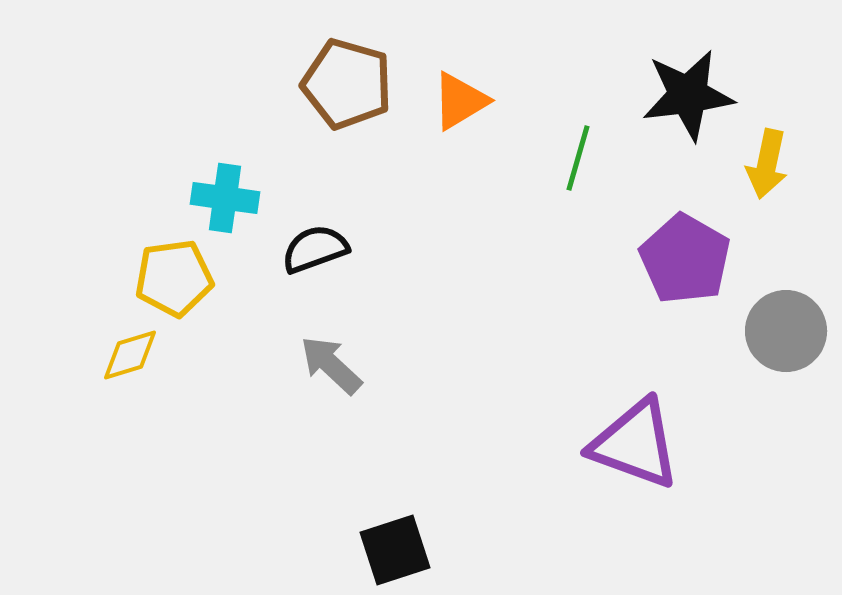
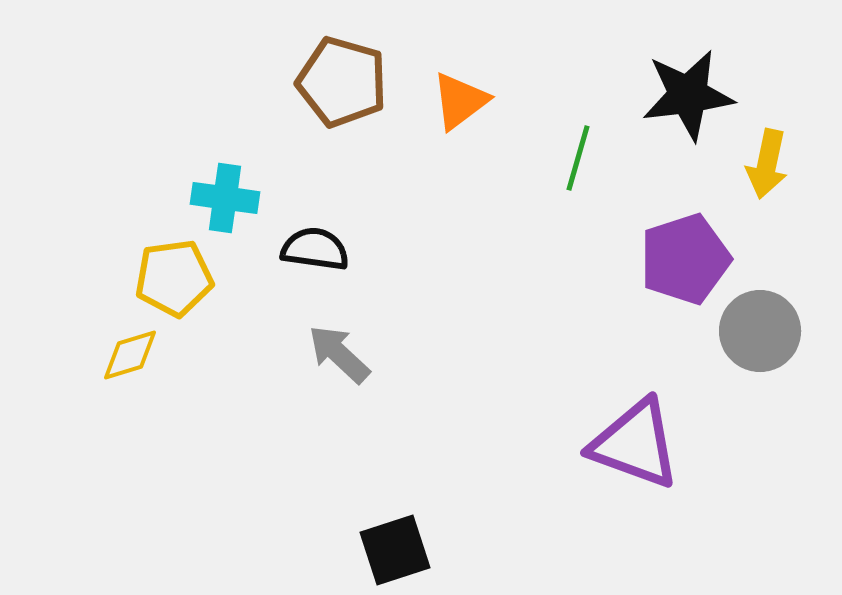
brown pentagon: moved 5 px left, 2 px up
orange triangle: rotated 6 degrees counterclockwise
black semicircle: rotated 28 degrees clockwise
purple pentagon: rotated 24 degrees clockwise
gray circle: moved 26 px left
gray arrow: moved 8 px right, 11 px up
